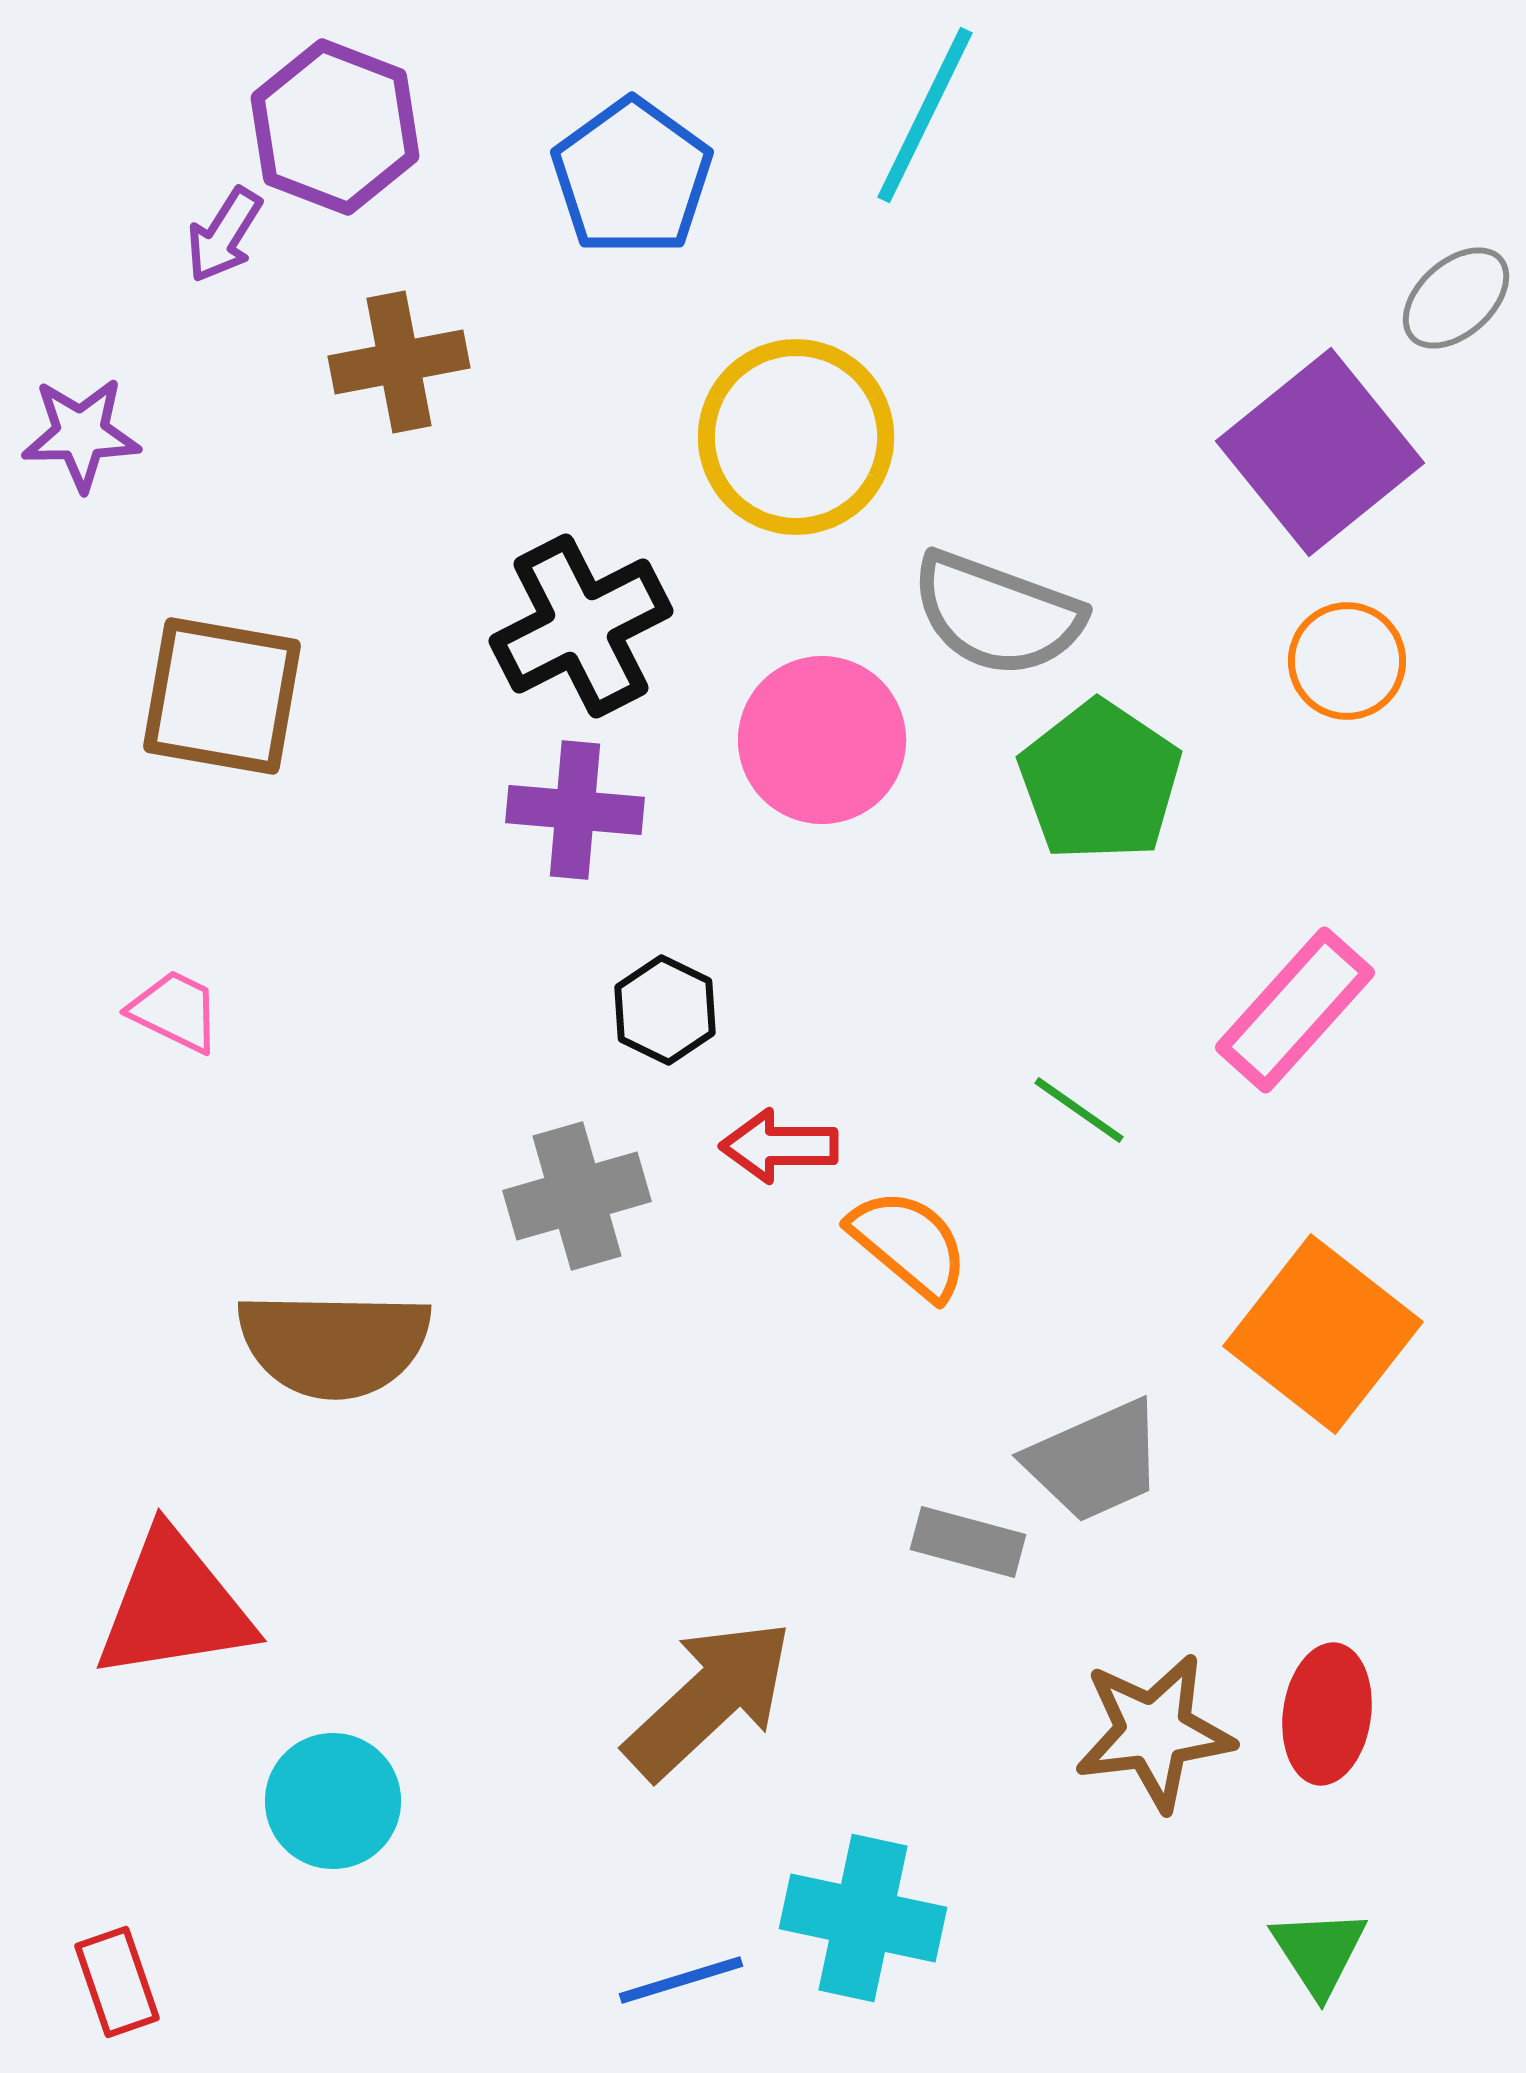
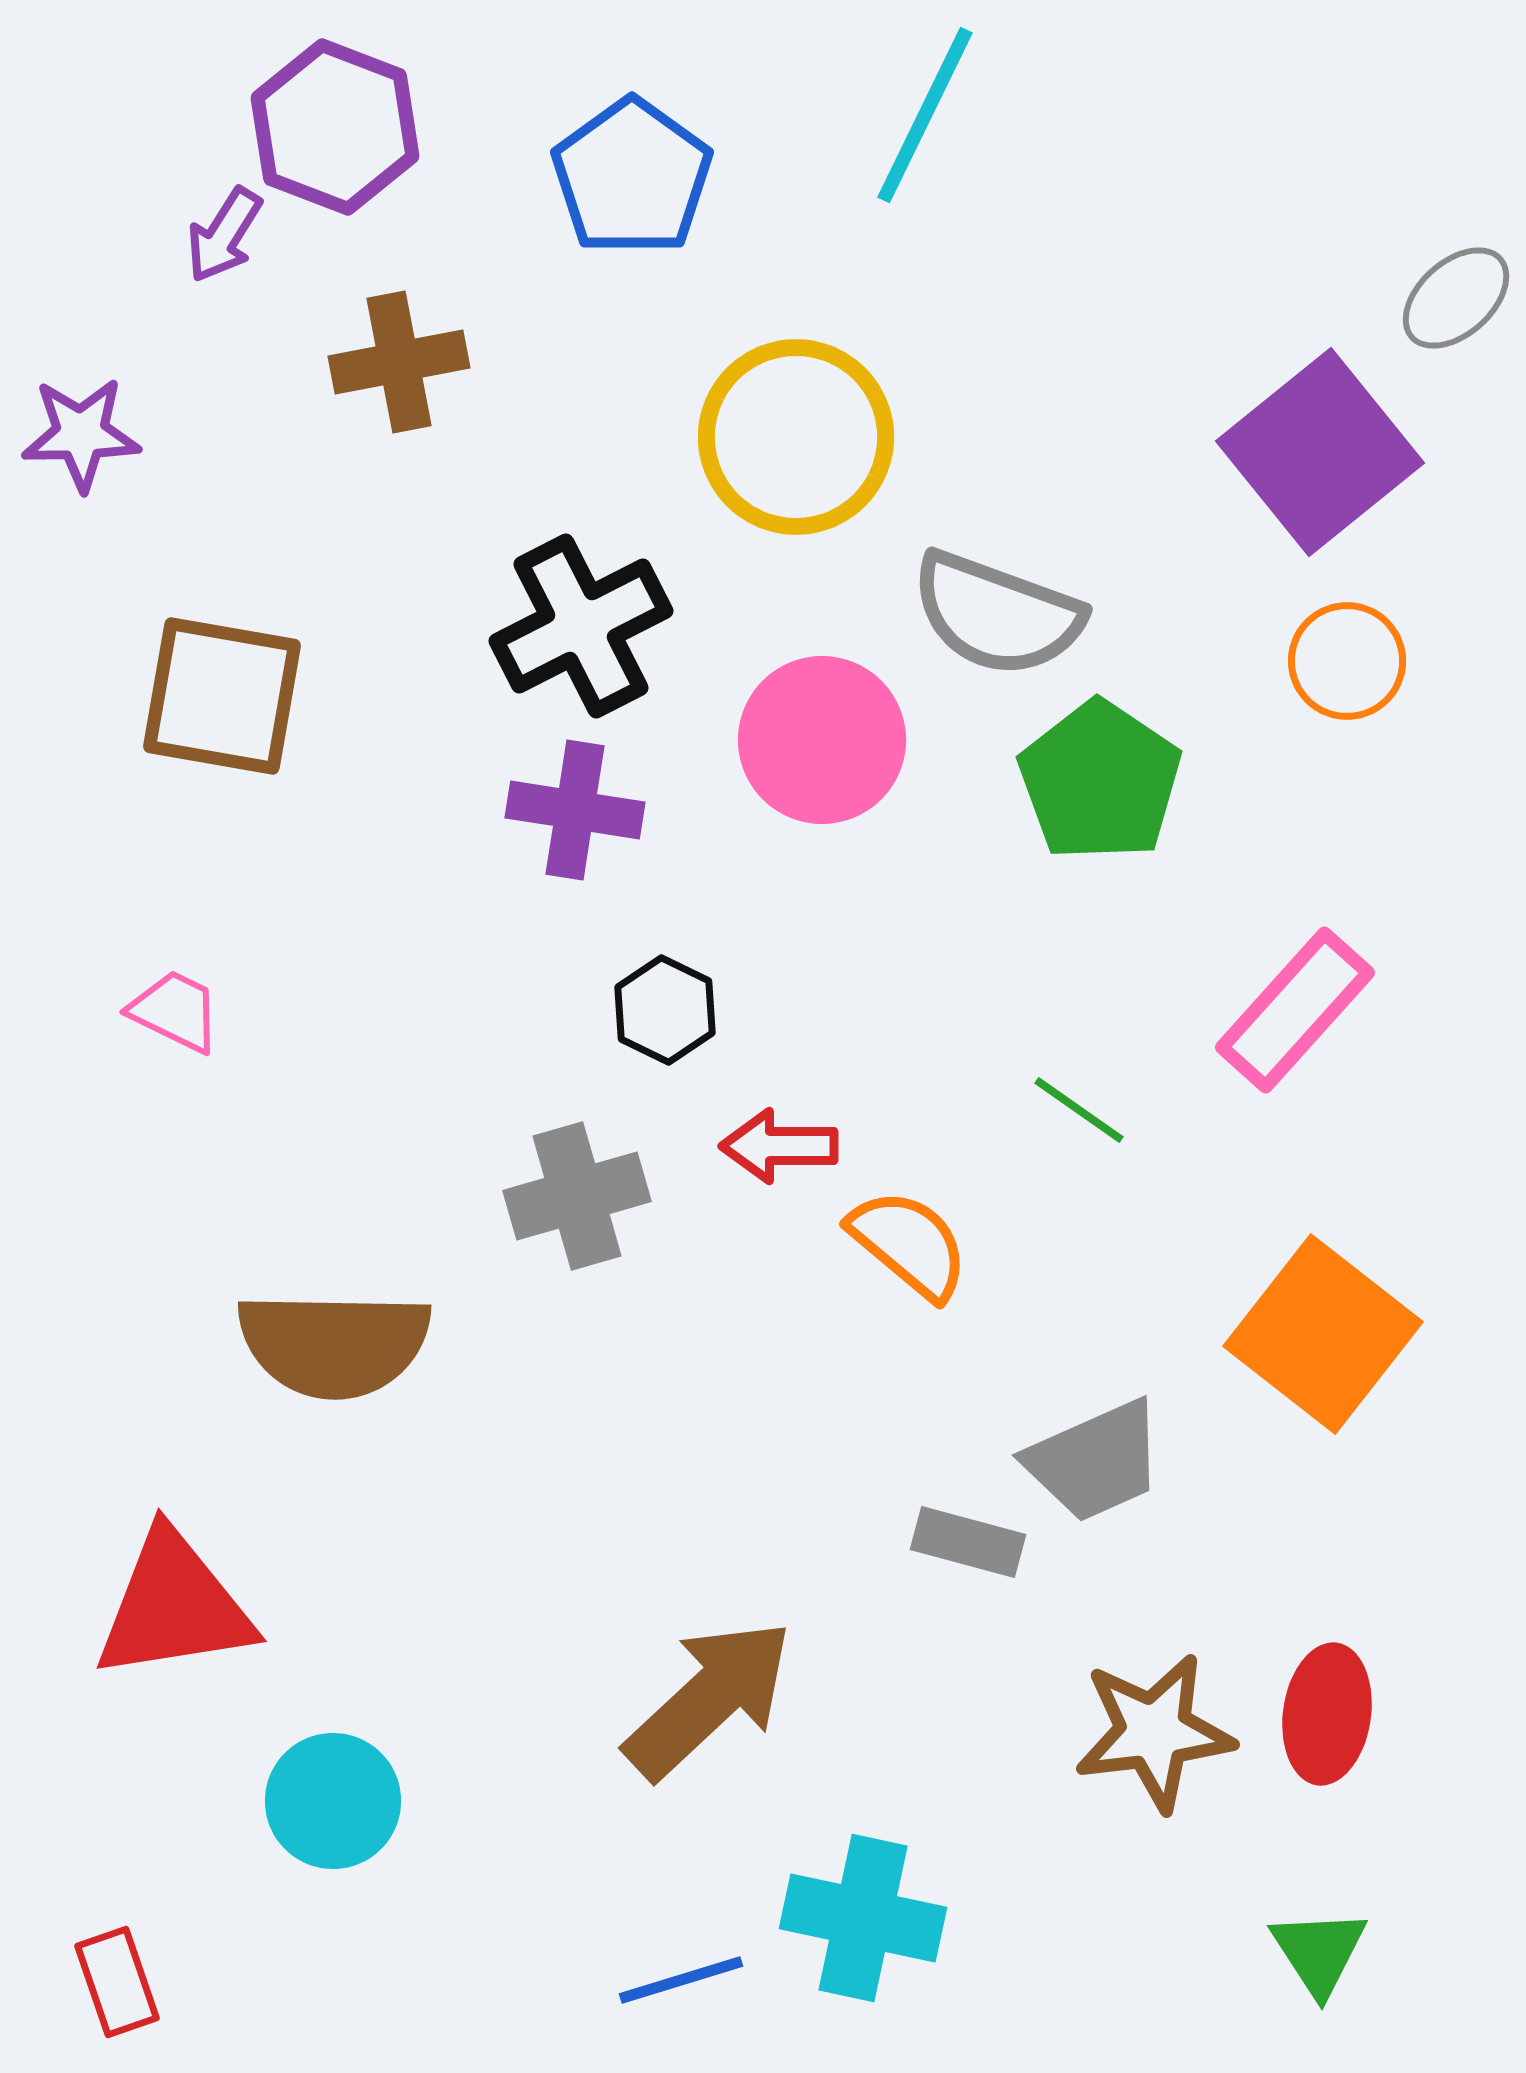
purple cross: rotated 4 degrees clockwise
